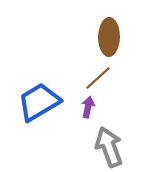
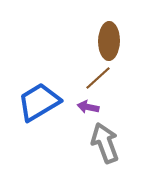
brown ellipse: moved 4 px down
purple arrow: rotated 90 degrees counterclockwise
gray arrow: moved 4 px left, 4 px up
